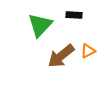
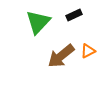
black rectangle: rotated 28 degrees counterclockwise
green triangle: moved 2 px left, 3 px up
